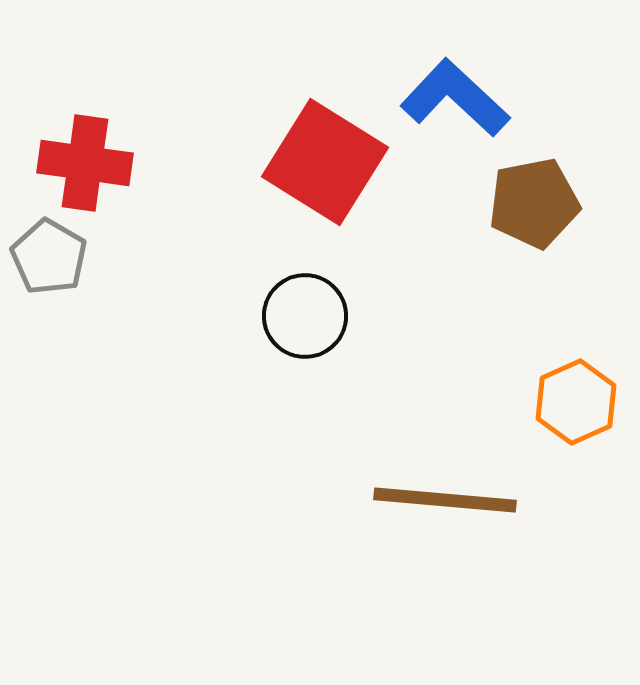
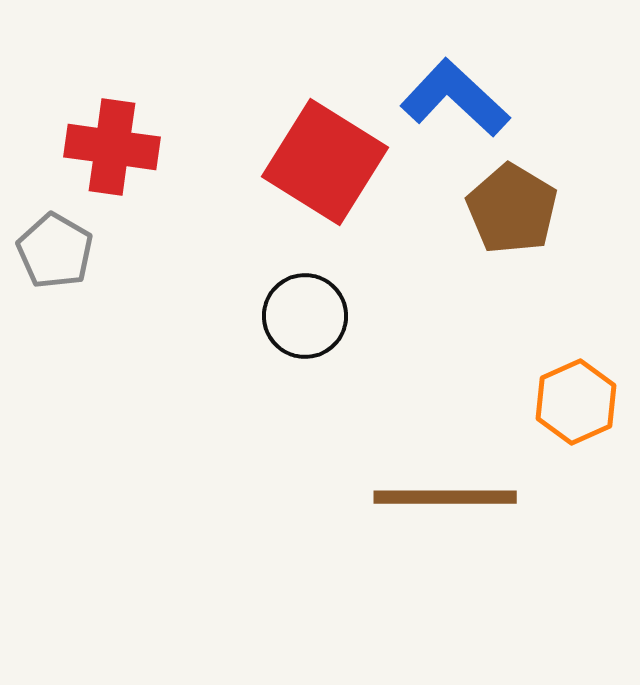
red cross: moved 27 px right, 16 px up
brown pentagon: moved 22 px left, 6 px down; rotated 30 degrees counterclockwise
gray pentagon: moved 6 px right, 6 px up
brown line: moved 3 px up; rotated 5 degrees counterclockwise
